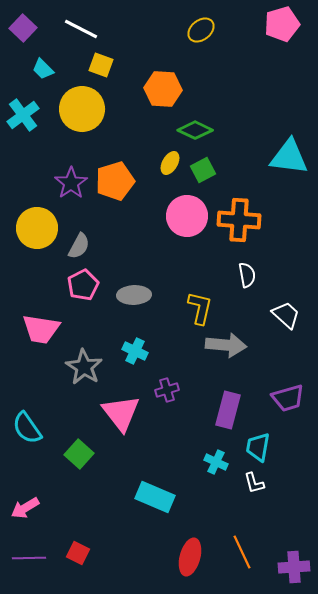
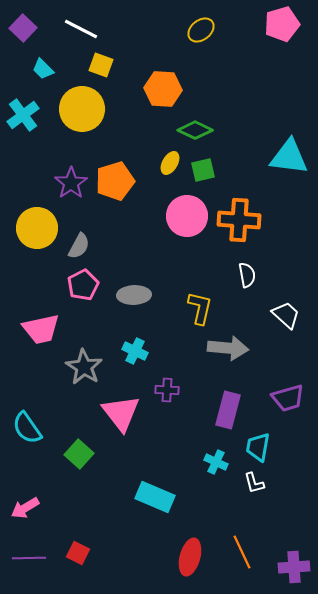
green square at (203, 170): rotated 15 degrees clockwise
pink trapezoid at (41, 329): rotated 21 degrees counterclockwise
gray arrow at (226, 345): moved 2 px right, 3 px down
purple cross at (167, 390): rotated 20 degrees clockwise
